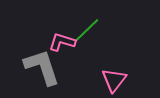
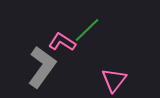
pink L-shape: rotated 16 degrees clockwise
gray L-shape: rotated 54 degrees clockwise
